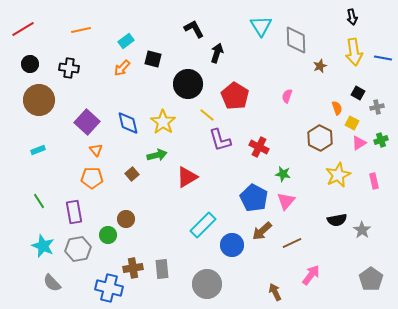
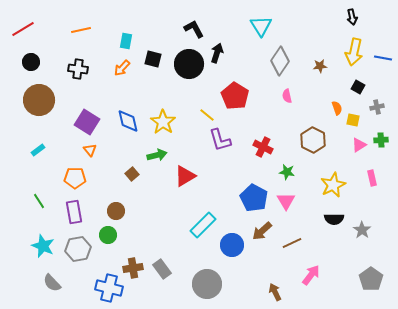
gray diamond at (296, 40): moved 16 px left, 21 px down; rotated 36 degrees clockwise
cyan rectangle at (126, 41): rotated 42 degrees counterclockwise
yellow arrow at (354, 52): rotated 20 degrees clockwise
black circle at (30, 64): moved 1 px right, 2 px up
brown star at (320, 66): rotated 16 degrees clockwise
black cross at (69, 68): moved 9 px right, 1 px down
black circle at (188, 84): moved 1 px right, 20 px up
black square at (358, 93): moved 6 px up
pink semicircle at (287, 96): rotated 32 degrees counterclockwise
purple square at (87, 122): rotated 10 degrees counterclockwise
blue diamond at (128, 123): moved 2 px up
yellow square at (352, 123): moved 1 px right, 3 px up; rotated 16 degrees counterclockwise
brown hexagon at (320, 138): moved 7 px left, 2 px down
green cross at (381, 140): rotated 16 degrees clockwise
pink triangle at (359, 143): moved 2 px down
red cross at (259, 147): moved 4 px right
cyan rectangle at (38, 150): rotated 16 degrees counterclockwise
orange triangle at (96, 150): moved 6 px left
green star at (283, 174): moved 4 px right, 2 px up
yellow star at (338, 175): moved 5 px left, 10 px down
red triangle at (187, 177): moved 2 px left, 1 px up
orange pentagon at (92, 178): moved 17 px left
pink rectangle at (374, 181): moved 2 px left, 3 px up
pink triangle at (286, 201): rotated 12 degrees counterclockwise
brown circle at (126, 219): moved 10 px left, 8 px up
black semicircle at (337, 220): moved 3 px left, 1 px up; rotated 12 degrees clockwise
gray rectangle at (162, 269): rotated 30 degrees counterclockwise
